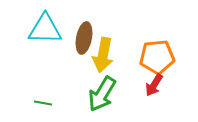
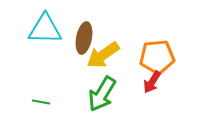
yellow arrow: rotated 44 degrees clockwise
red arrow: moved 2 px left, 3 px up
green line: moved 2 px left, 1 px up
